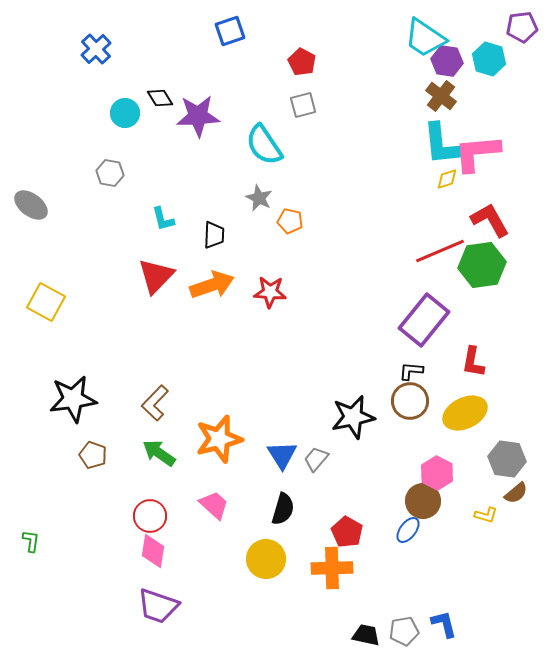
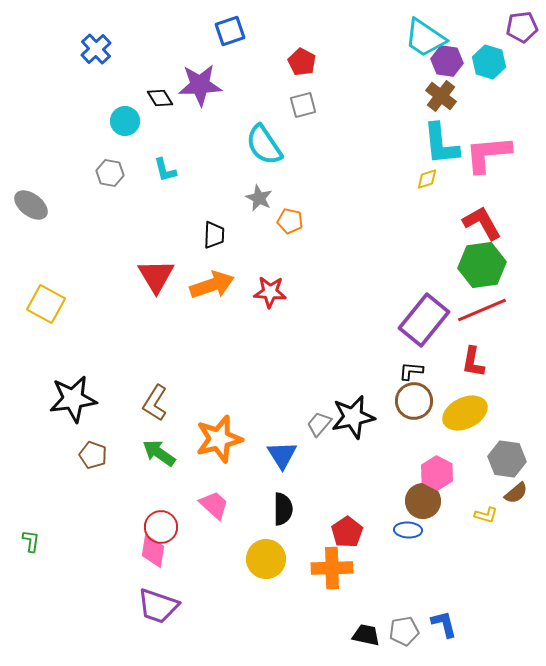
cyan hexagon at (489, 59): moved 3 px down
cyan circle at (125, 113): moved 8 px down
purple star at (198, 116): moved 2 px right, 31 px up
pink L-shape at (477, 153): moved 11 px right, 1 px down
yellow diamond at (447, 179): moved 20 px left
cyan L-shape at (163, 219): moved 2 px right, 49 px up
red L-shape at (490, 220): moved 8 px left, 3 px down
red line at (440, 251): moved 42 px right, 59 px down
red triangle at (156, 276): rotated 15 degrees counterclockwise
yellow square at (46, 302): moved 2 px down
brown circle at (410, 401): moved 4 px right
brown L-shape at (155, 403): rotated 12 degrees counterclockwise
gray trapezoid at (316, 459): moved 3 px right, 35 px up
black semicircle at (283, 509): rotated 16 degrees counterclockwise
red circle at (150, 516): moved 11 px right, 11 px down
blue ellipse at (408, 530): rotated 56 degrees clockwise
red pentagon at (347, 532): rotated 8 degrees clockwise
